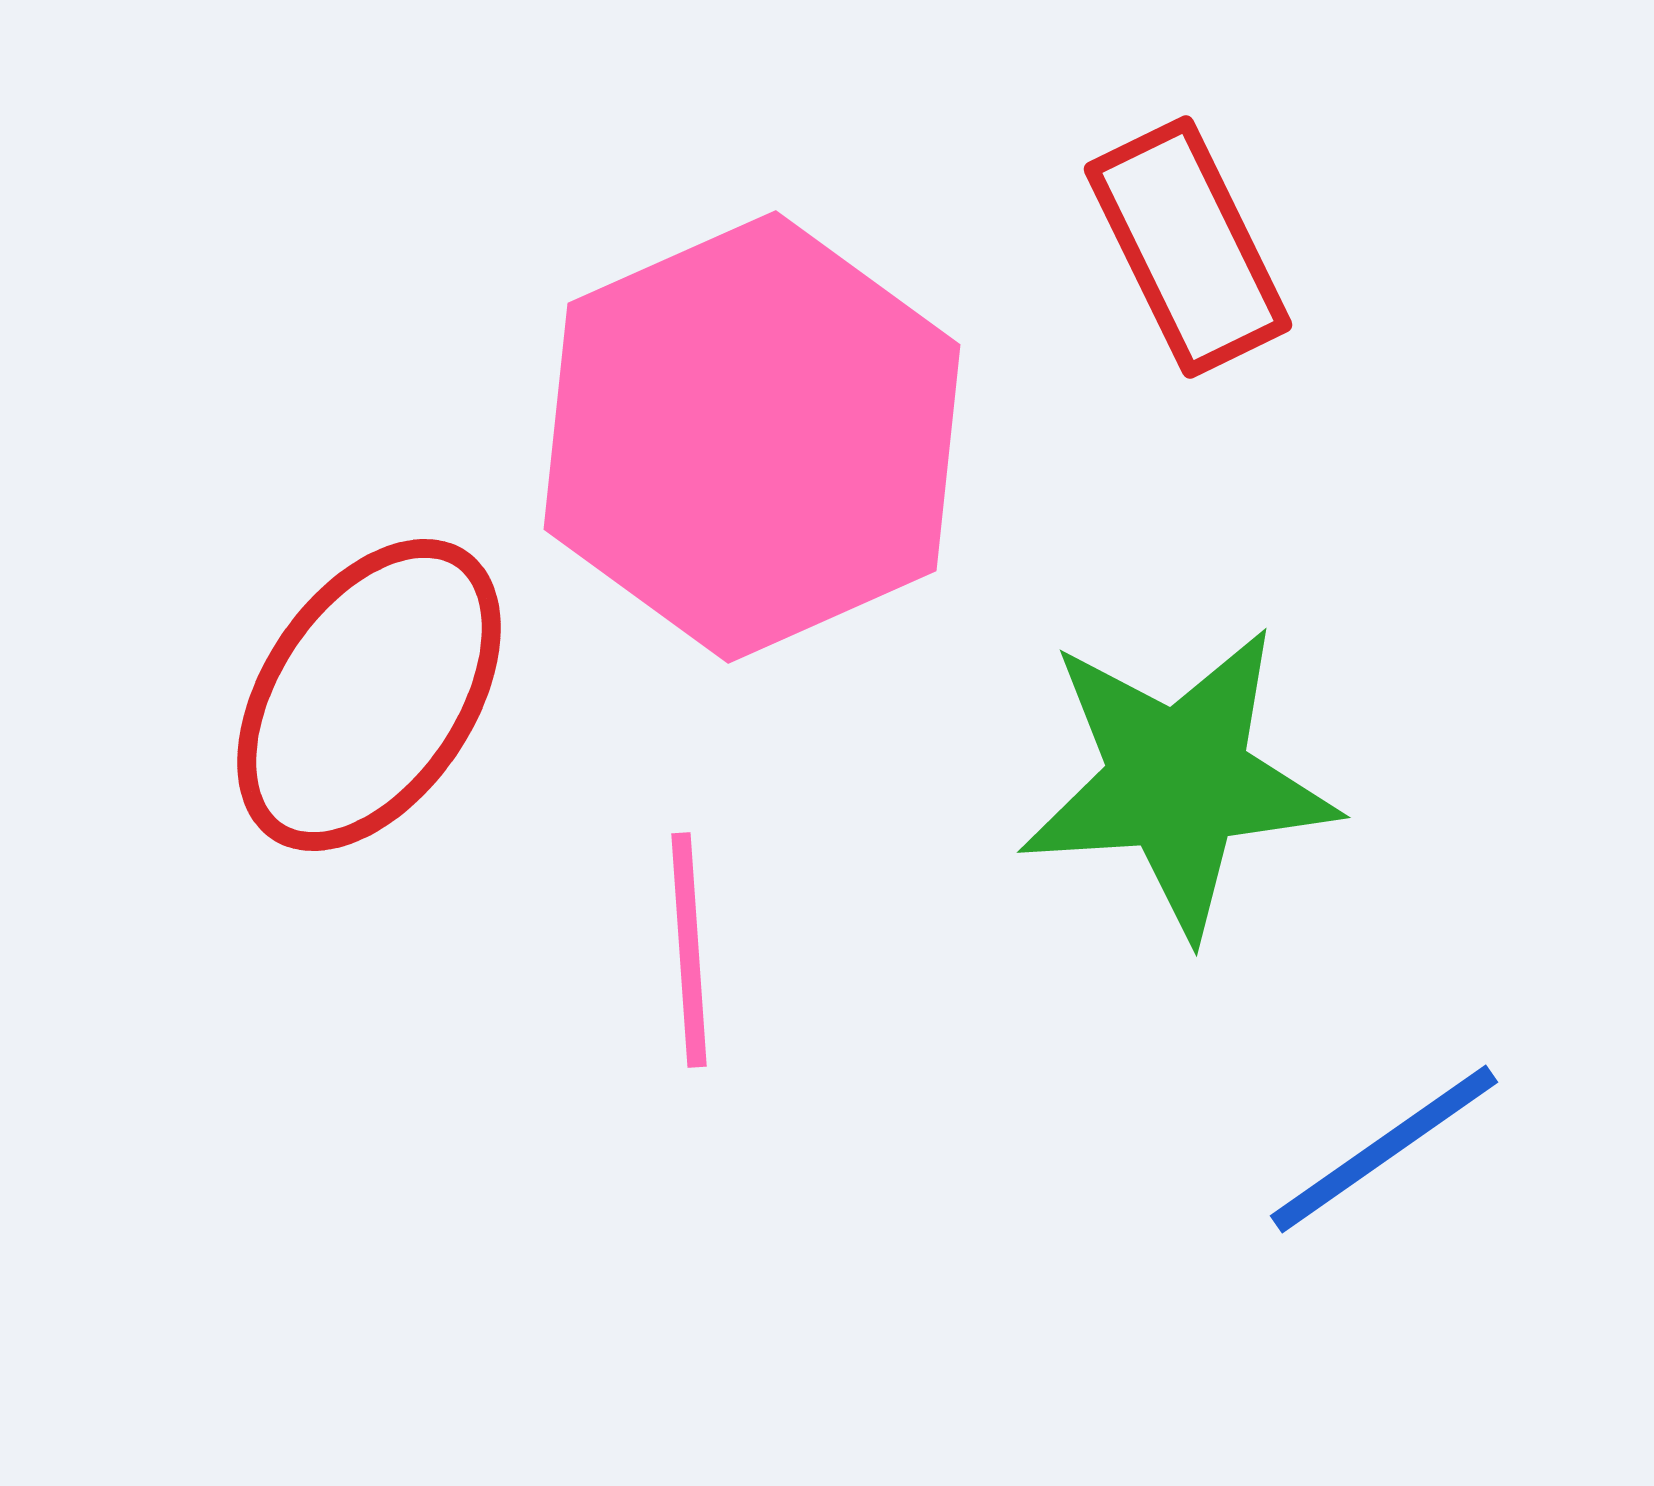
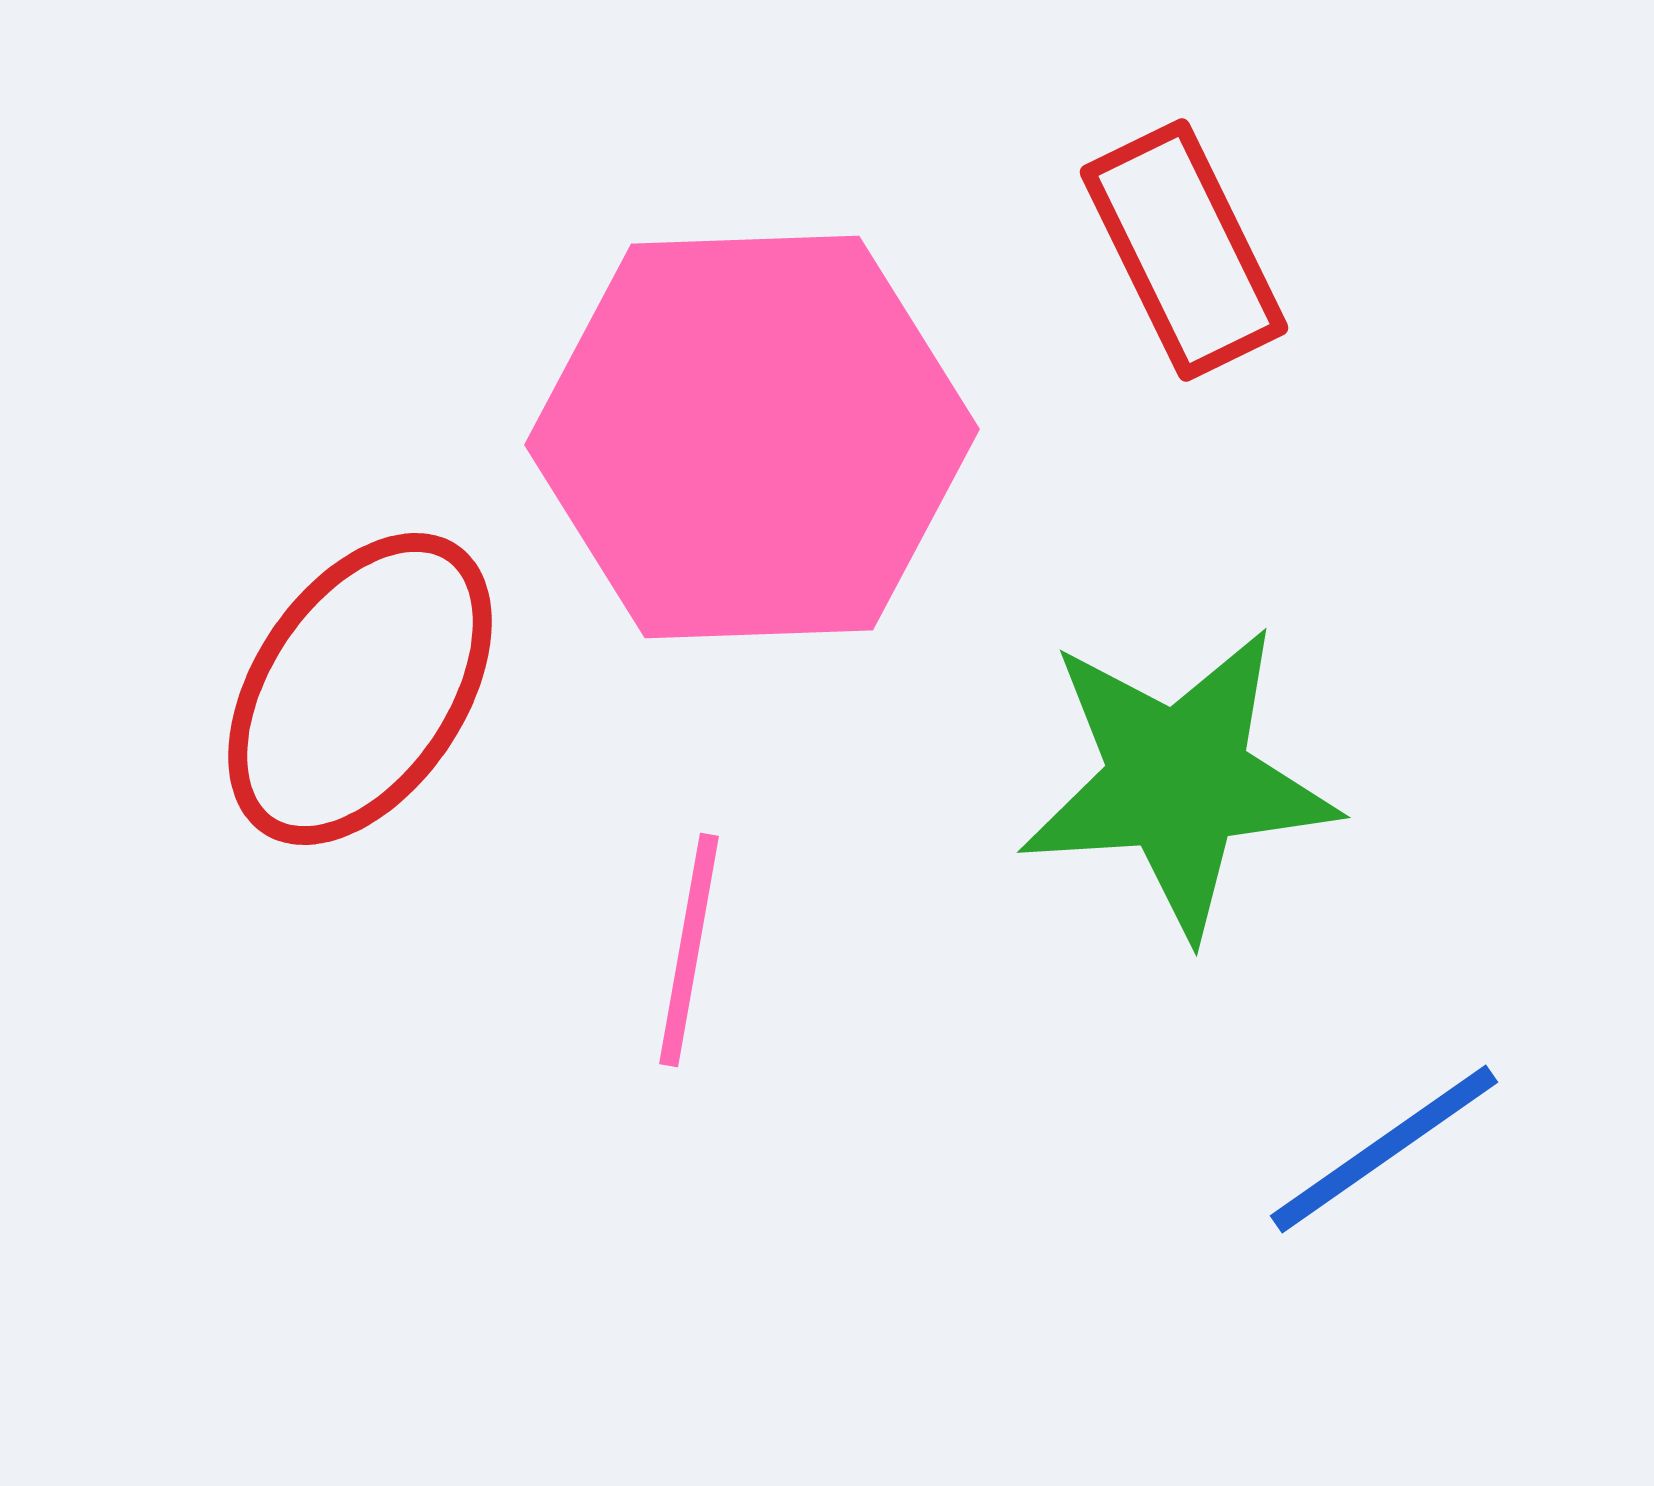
red rectangle: moved 4 px left, 3 px down
pink hexagon: rotated 22 degrees clockwise
red ellipse: moved 9 px left, 6 px up
pink line: rotated 14 degrees clockwise
